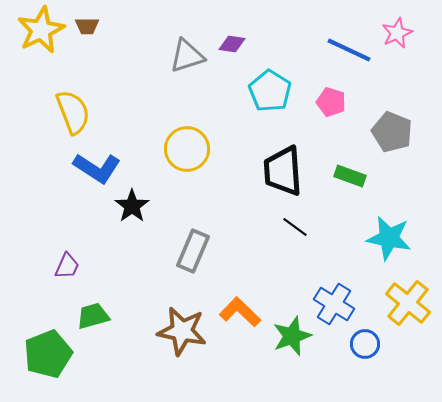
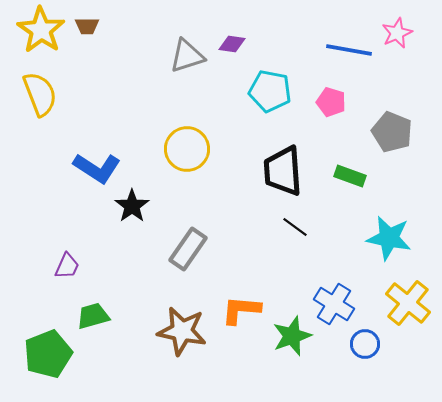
yellow star: rotated 12 degrees counterclockwise
blue line: rotated 15 degrees counterclockwise
cyan pentagon: rotated 21 degrees counterclockwise
yellow semicircle: moved 33 px left, 18 px up
gray rectangle: moved 5 px left, 2 px up; rotated 12 degrees clockwise
orange L-shape: moved 1 px right, 2 px up; rotated 39 degrees counterclockwise
